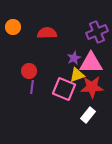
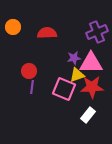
purple star: rotated 16 degrees clockwise
